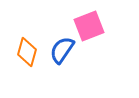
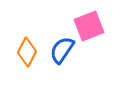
orange diamond: rotated 12 degrees clockwise
